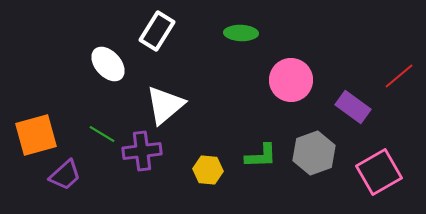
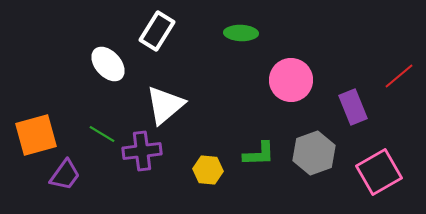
purple rectangle: rotated 32 degrees clockwise
green L-shape: moved 2 px left, 2 px up
purple trapezoid: rotated 12 degrees counterclockwise
